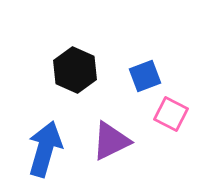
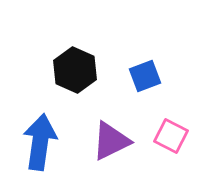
pink square: moved 22 px down
blue arrow: moved 5 px left, 7 px up; rotated 8 degrees counterclockwise
